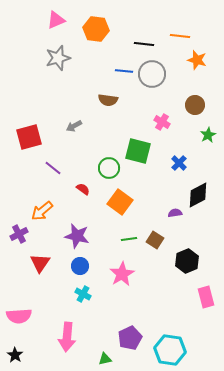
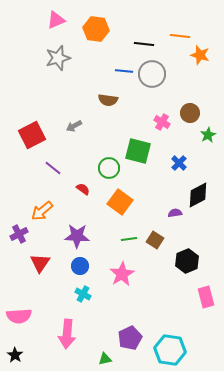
orange star: moved 3 px right, 5 px up
brown circle: moved 5 px left, 8 px down
red square: moved 3 px right, 2 px up; rotated 12 degrees counterclockwise
purple star: rotated 10 degrees counterclockwise
pink arrow: moved 3 px up
